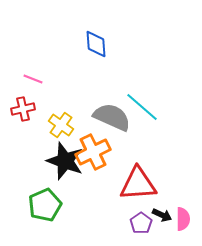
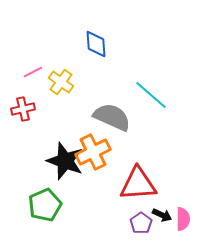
pink line: moved 7 px up; rotated 48 degrees counterclockwise
cyan line: moved 9 px right, 12 px up
yellow cross: moved 43 px up
